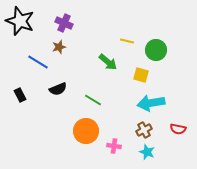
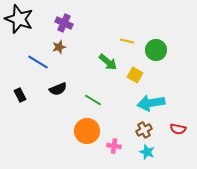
black star: moved 1 px left, 2 px up
yellow square: moved 6 px left; rotated 14 degrees clockwise
orange circle: moved 1 px right
